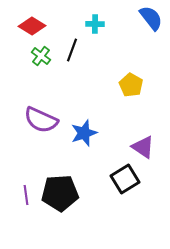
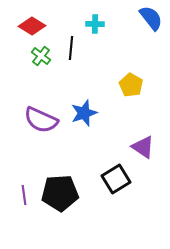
black line: moved 1 px left, 2 px up; rotated 15 degrees counterclockwise
blue star: moved 20 px up
black square: moved 9 px left
purple line: moved 2 px left
